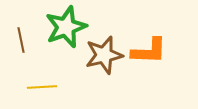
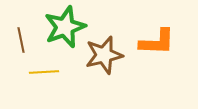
green star: moved 1 px left
orange L-shape: moved 8 px right, 9 px up
yellow line: moved 2 px right, 15 px up
